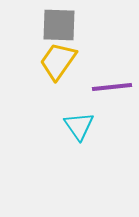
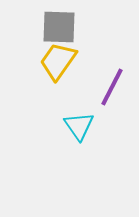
gray square: moved 2 px down
purple line: rotated 57 degrees counterclockwise
